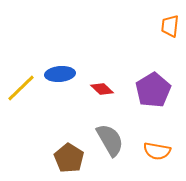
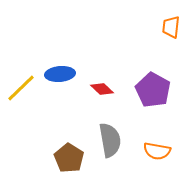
orange trapezoid: moved 1 px right, 1 px down
purple pentagon: rotated 12 degrees counterclockwise
gray semicircle: rotated 20 degrees clockwise
